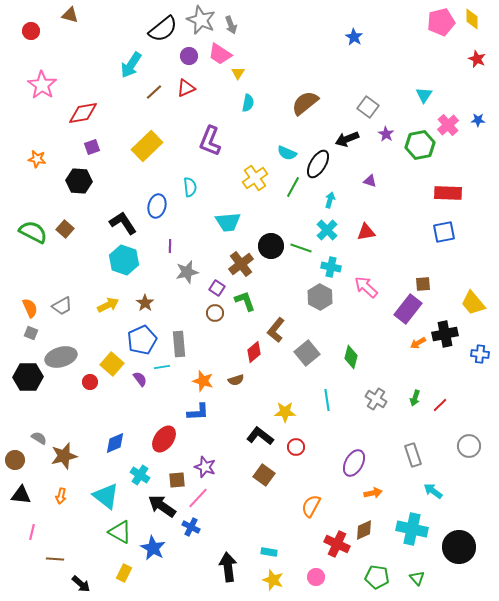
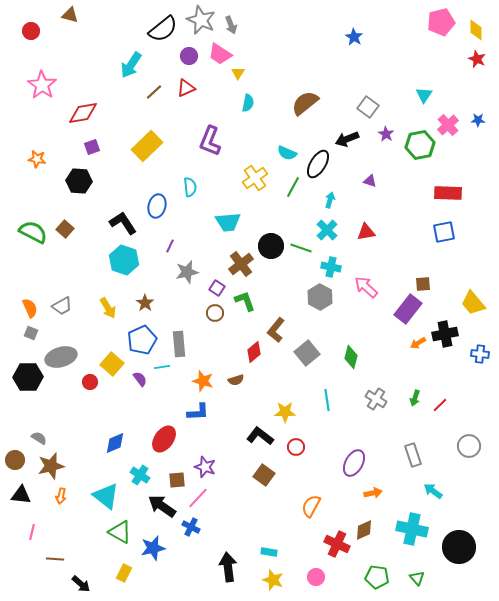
yellow diamond at (472, 19): moved 4 px right, 11 px down
purple line at (170, 246): rotated 24 degrees clockwise
yellow arrow at (108, 305): moved 3 px down; rotated 85 degrees clockwise
brown star at (64, 456): moved 13 px left, 10 px down
blue star at (153, 548): rotated 30 degrees clockwise
